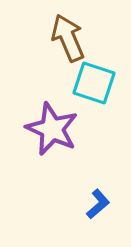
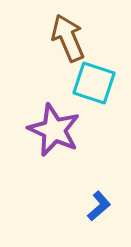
purple star: moved 2 px right, 1 px down
blue L-shape: moved 1 px right, 2 px down
